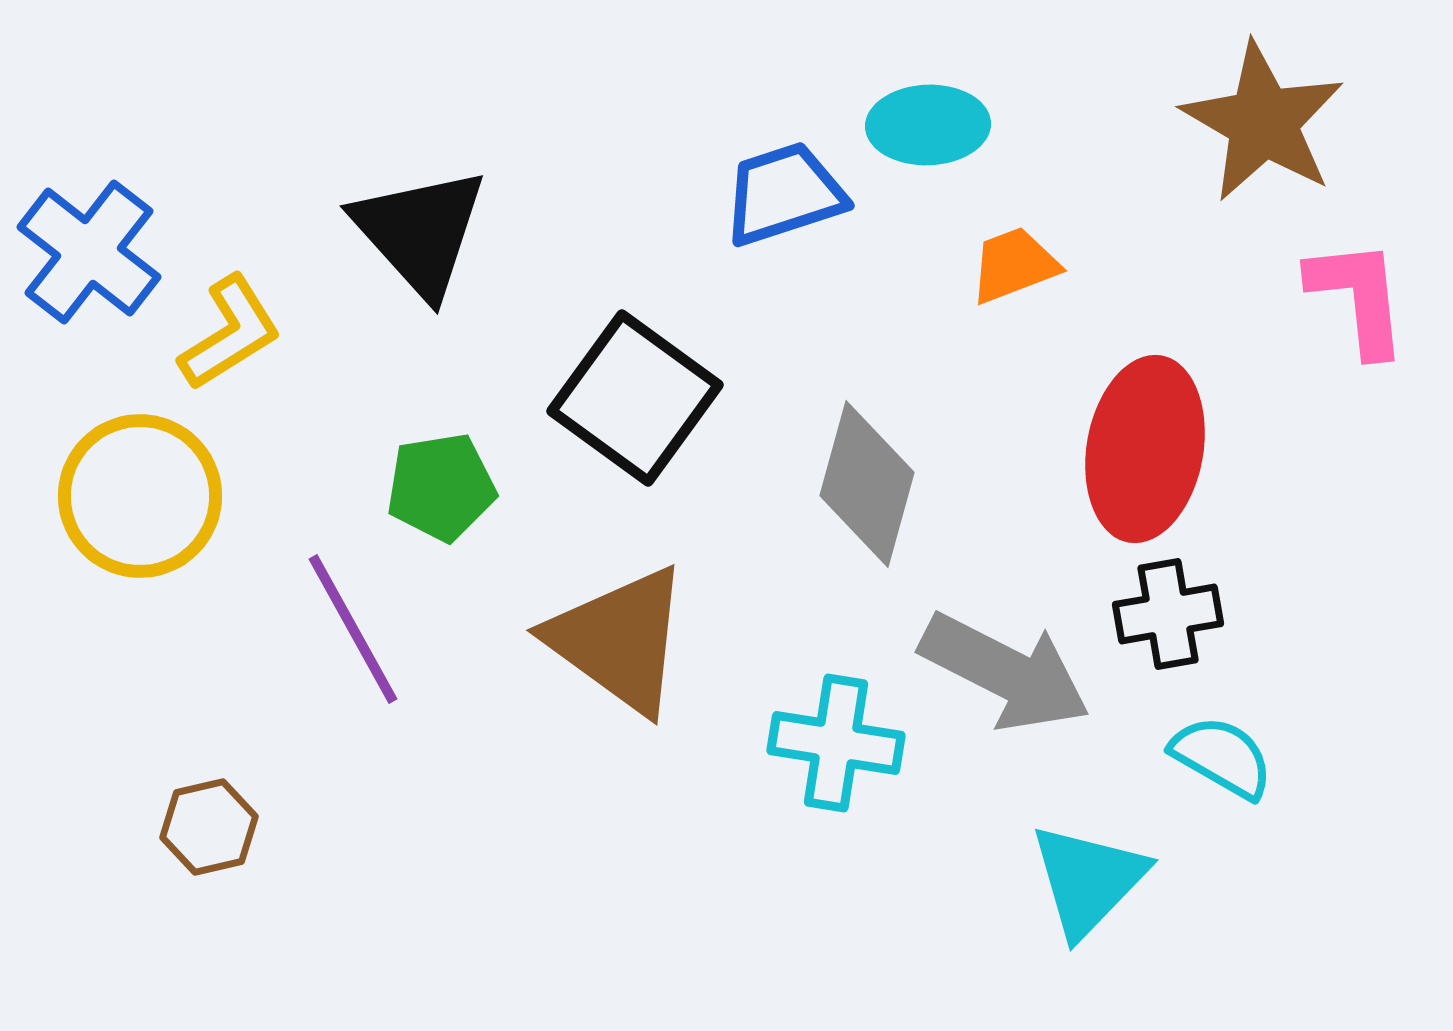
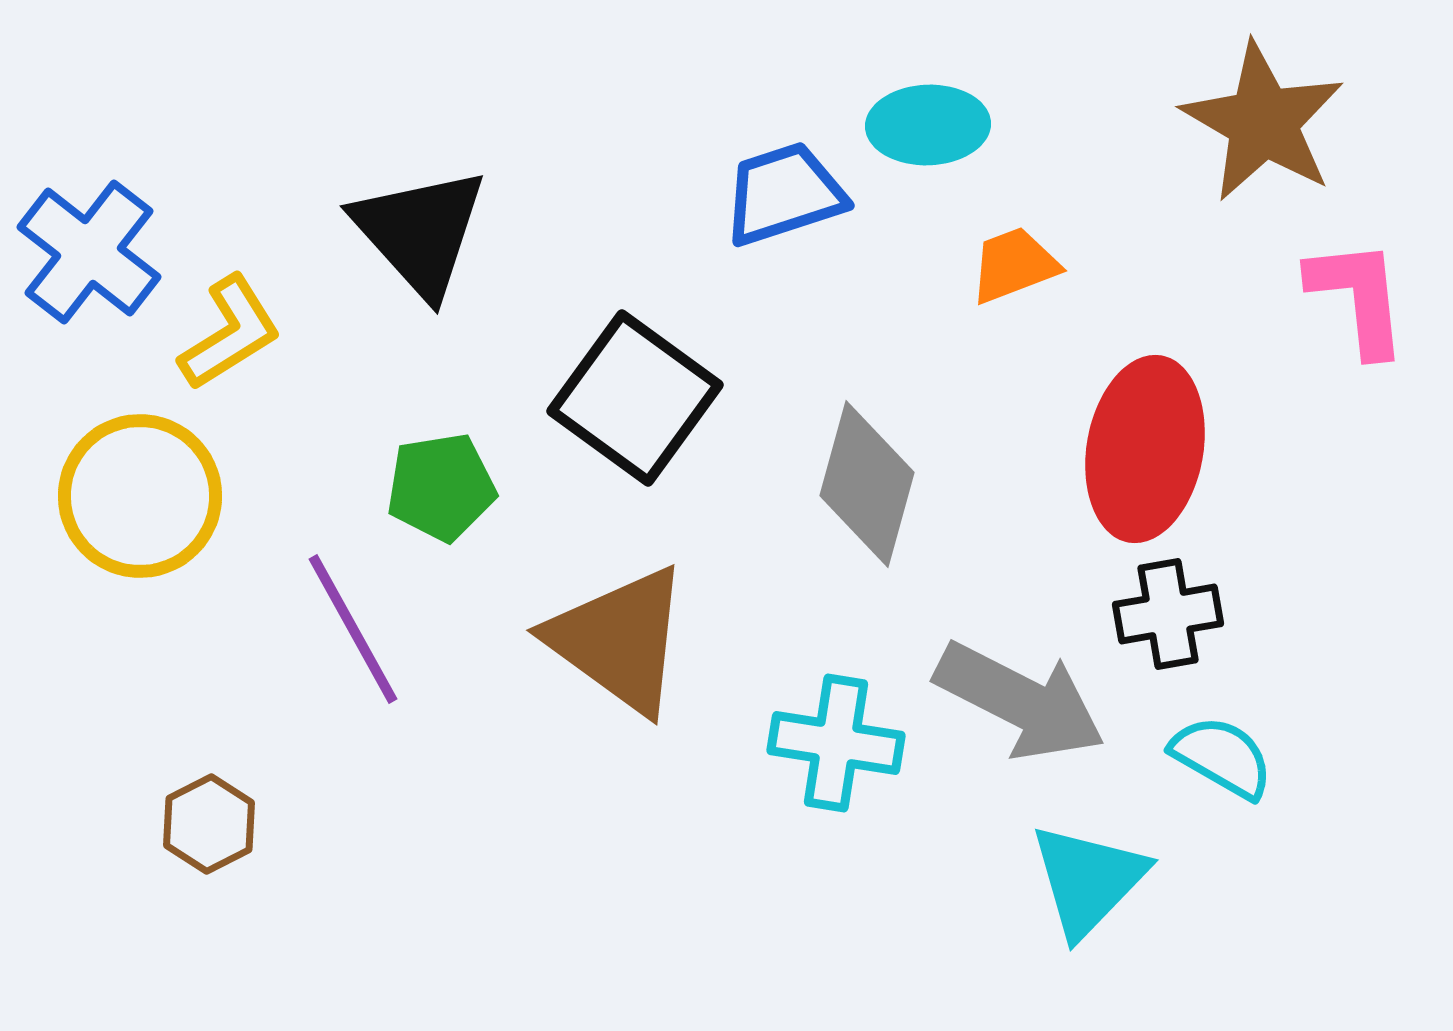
gray arrow: moved 15 px right, 29 px down
brown hexagon: moved 3 px up; rotated 14 degrees counterclockwise
